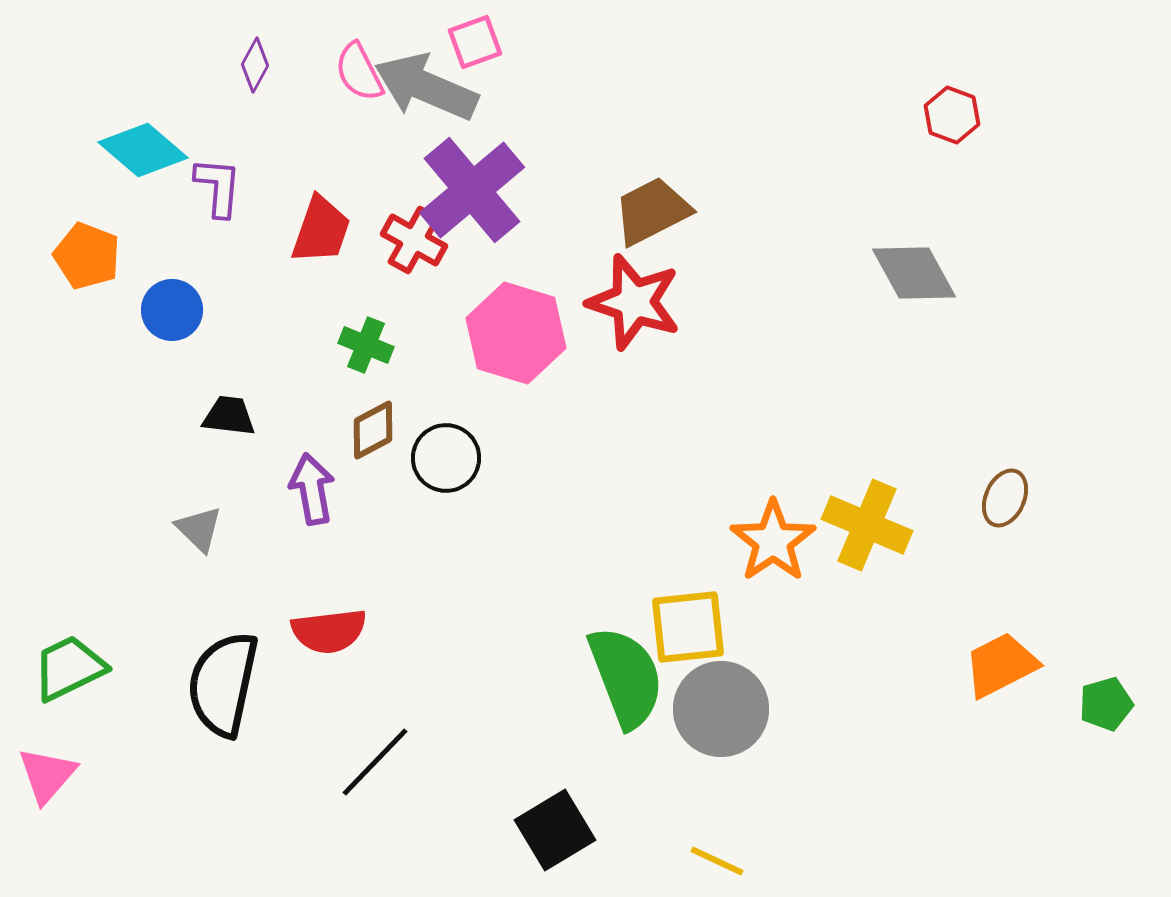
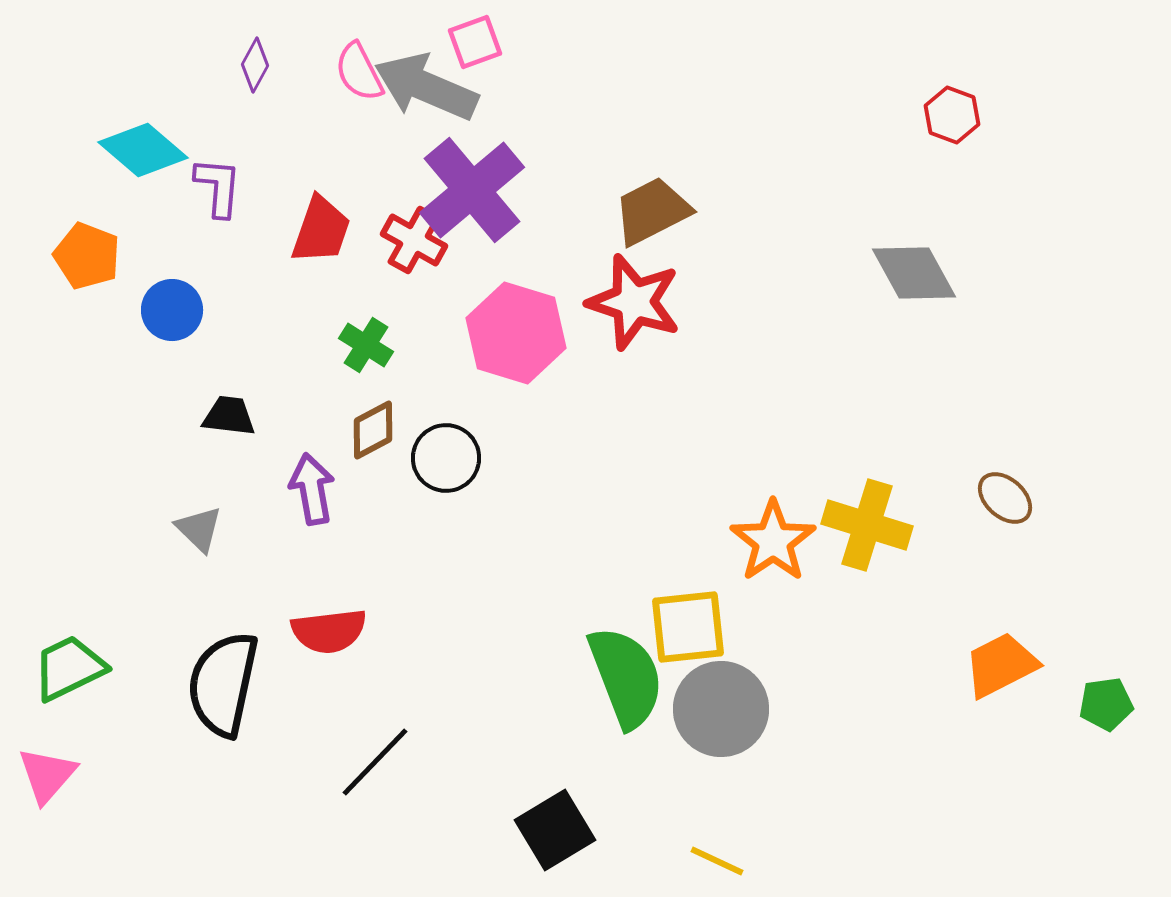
green cross: rotated 10 degrees clockwise
brown ellipse: rotated 72 degrees counterclockwise
yellow cross: rotated 6 degrees counterclockwise
green pentagon: rotated 8 degrees clockwise
